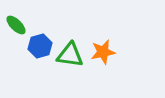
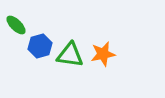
orange star: moved 2 px down
